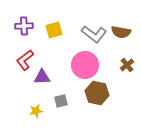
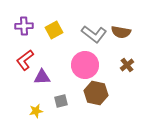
yellow square: rotated 12 degrees counterclockwise
brown hexagon: moved 1 px left
